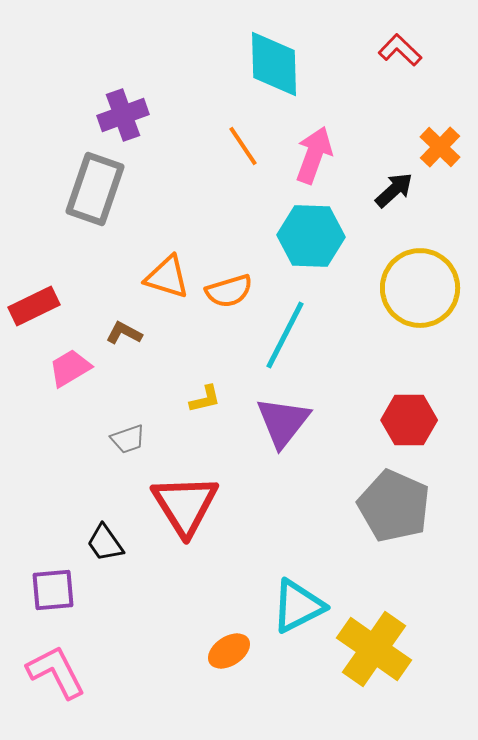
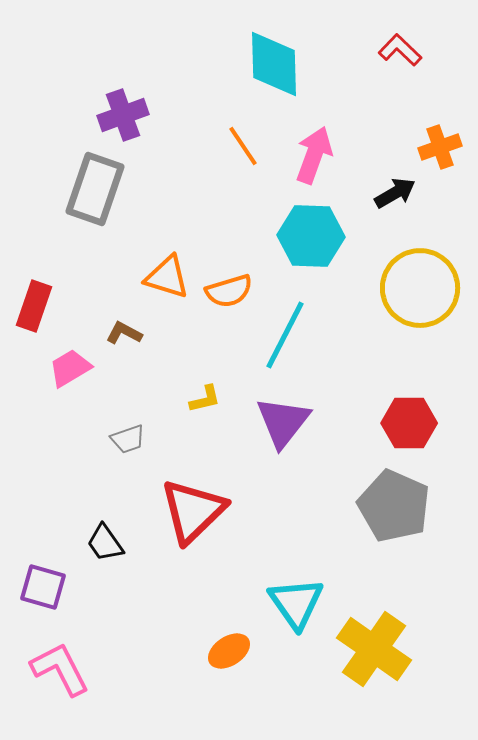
orange cross: rotated 27 degrees clockwise
black arrow: moved 1 px right, 3 px down; rotated 12 degrees clockwise
red rectangle: rotated 45 degrees counterclockwise
red hexagon: moved 3 px down
red triangle: moved 8 px right, 6 px down; rotated 18 degrees clockwise
purple square: moved 10 px left, 3 px up; rotated 21 degrees clockwise
cyan triangle: moved 2 px left, 3 px up; rotated 38 degrees counterclockwise
pink L-shape: moved 4 px right, 3 px up
